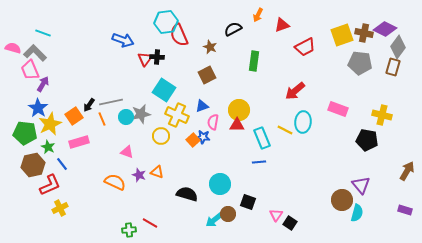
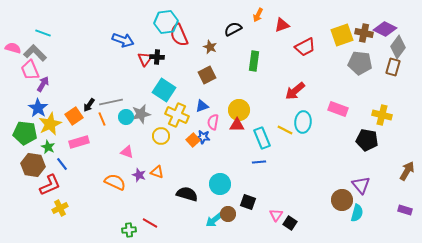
brown hexagon at (33, 165): rotated 20 degrees clockwise
